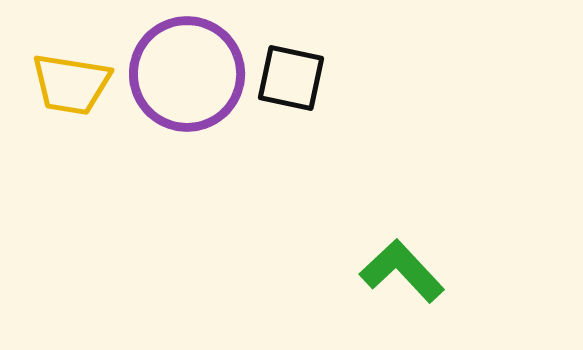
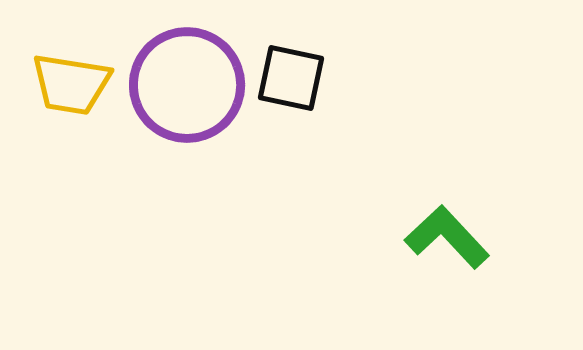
purple circle: moved 11 px down
green L-shape: moved 45 px right, 34 px up
